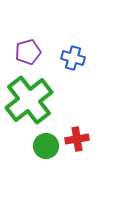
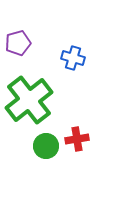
purple pentagon: moved 10 px left, 9 px up
